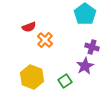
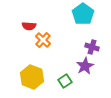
cyan pentagon: moved 2 px left
red semicircle: moved 1 px up; rotated 24 degrees clockwise
orange cross: moved 2 px left
